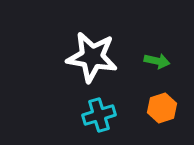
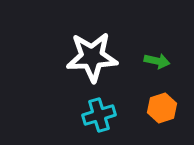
white star: rotated 12 degrees counterclockwise
